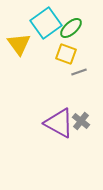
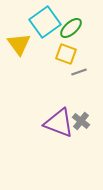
cyan square: moved 1 px left, 1 px up
purple triangle: rotated 8 degrees counterclockwise
